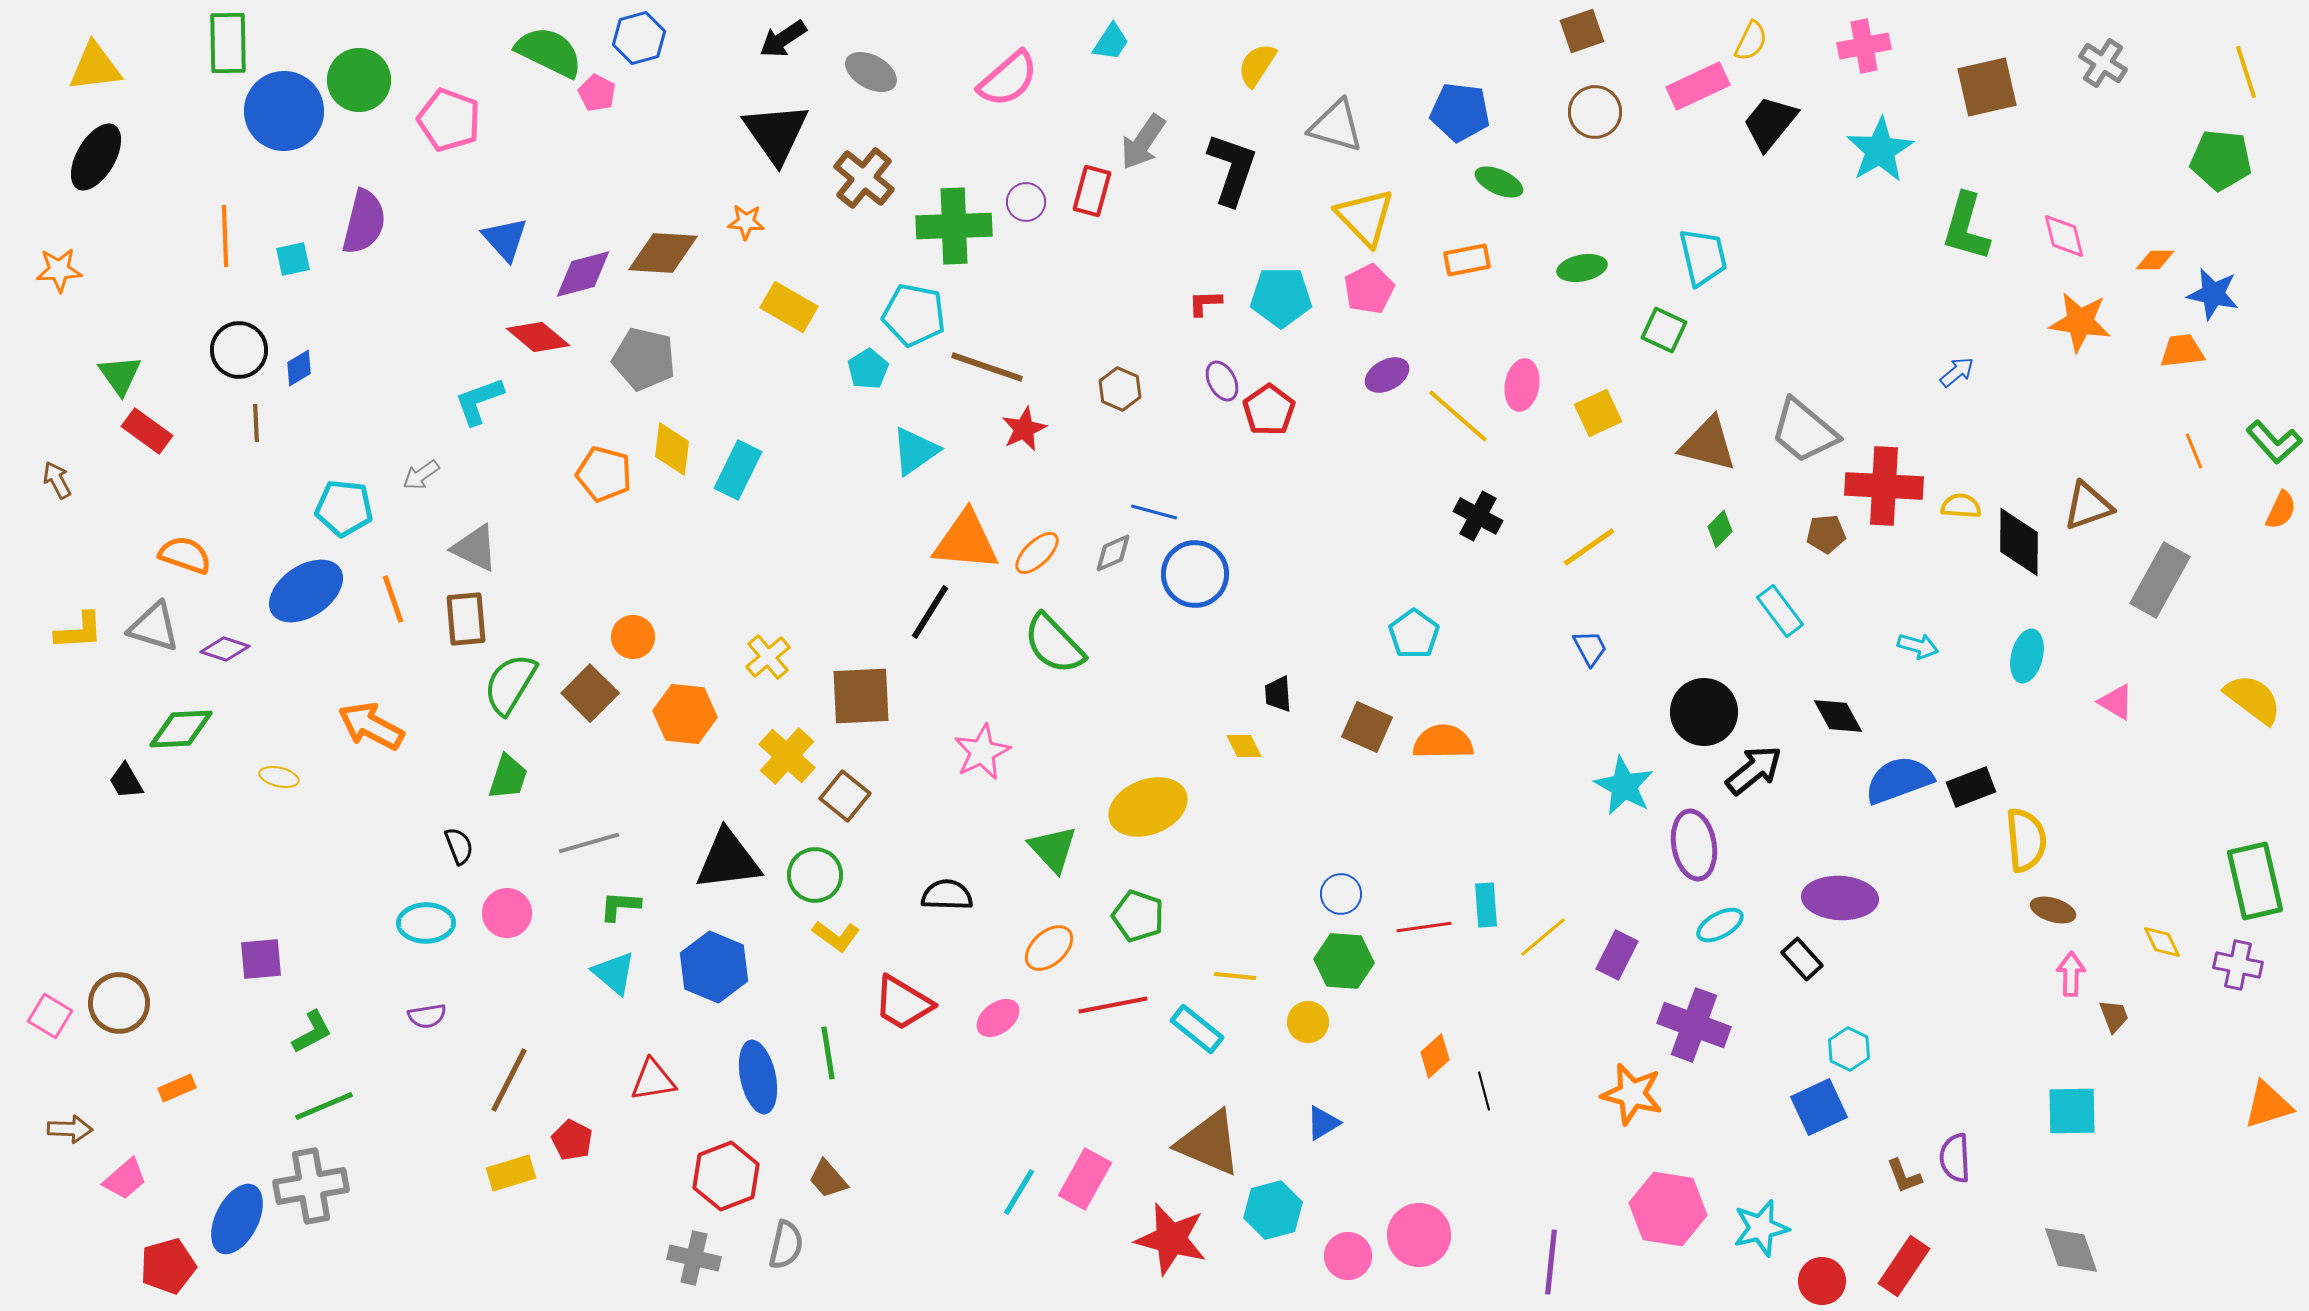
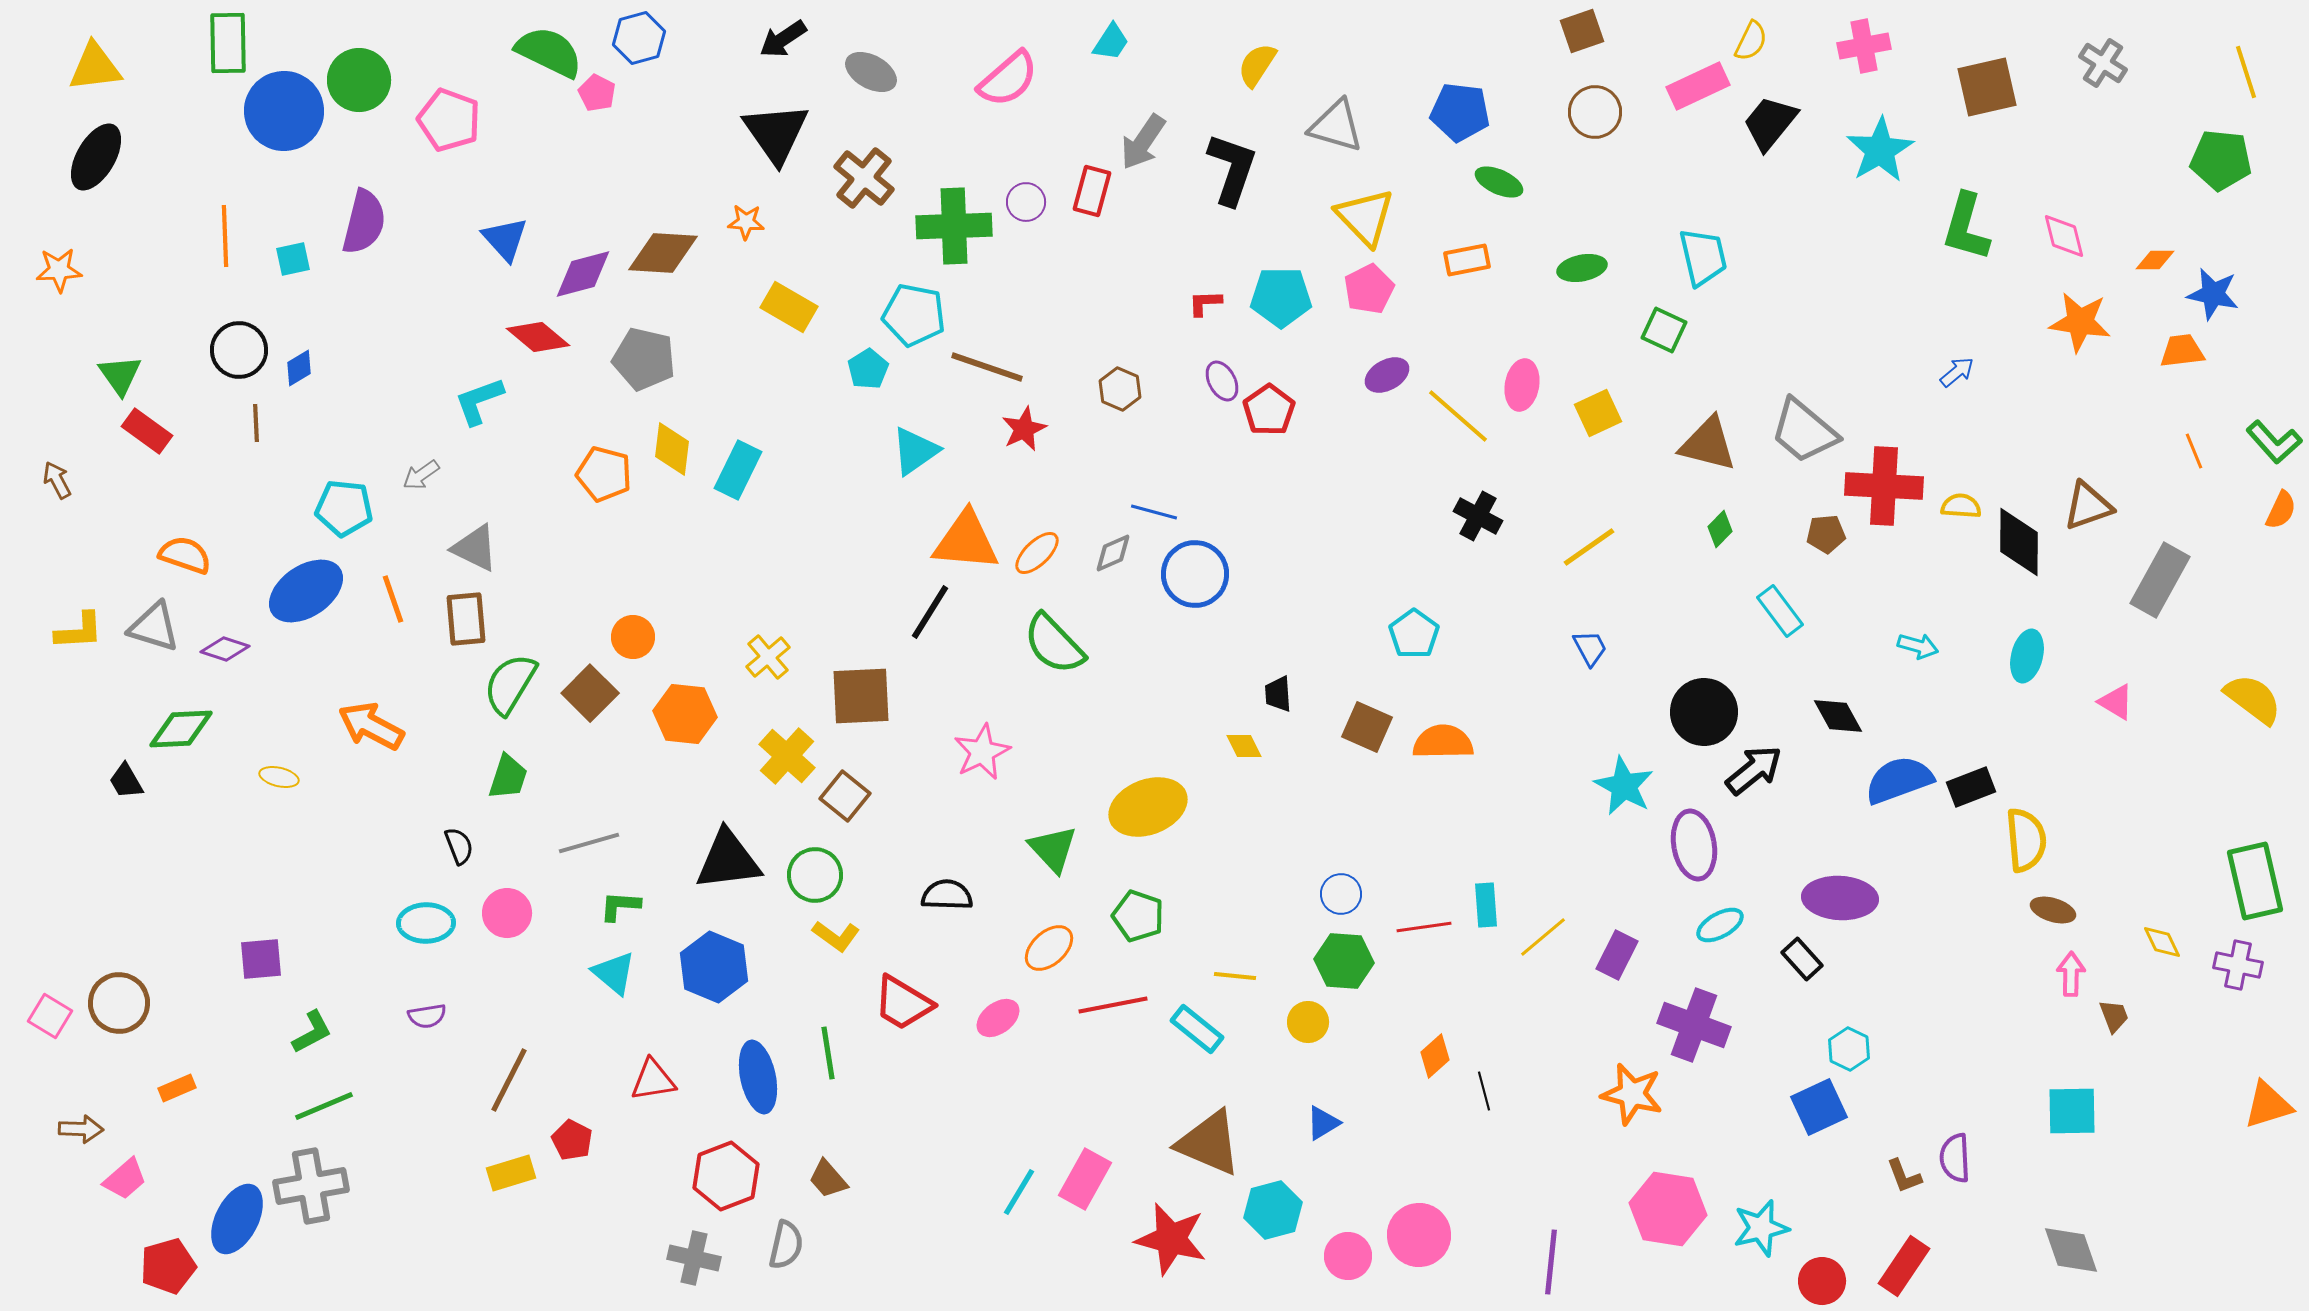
brown arrow at (70, 1129): moved 11 px right
